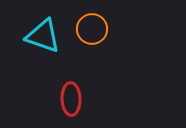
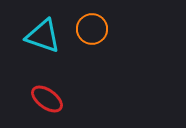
red ellipse: moved 24 px left; rotated 52 degrees counterclockwise
